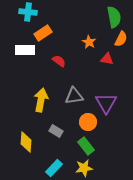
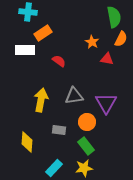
orange star: moved 3 px right
orange circle: moved 1 px left
gray rectangle: moved 3 px right, 1 px up; rotated 24 degrees counterclockwise
yellow diamond: moved 1 px right
